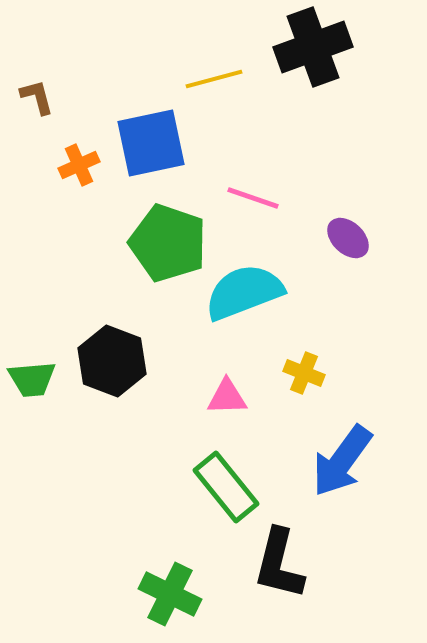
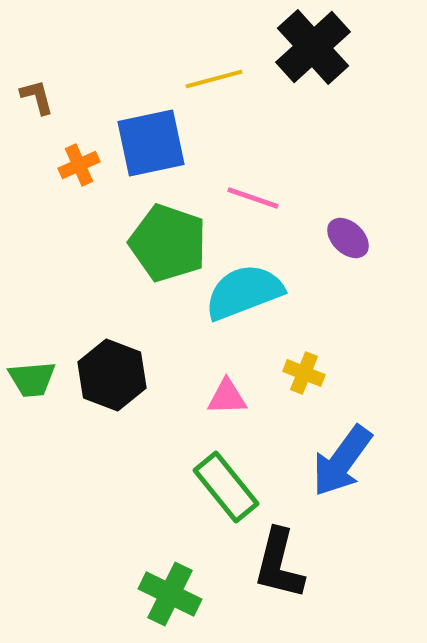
black cross: rotated 22 degrees counterclockwise
black hexagon: moved 14 px down
